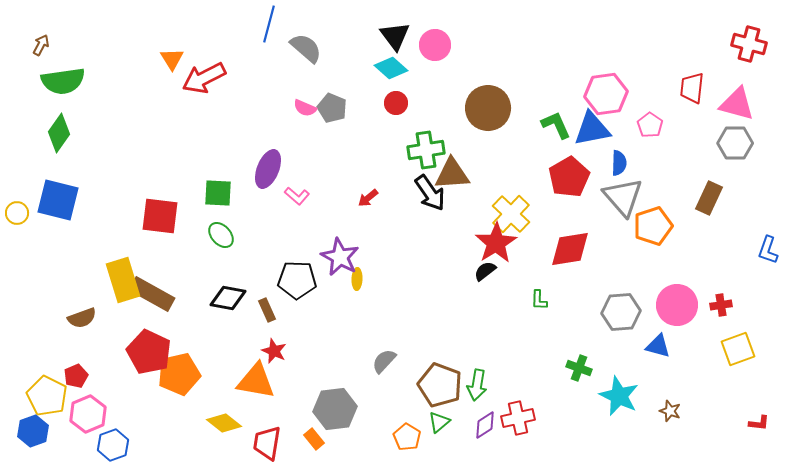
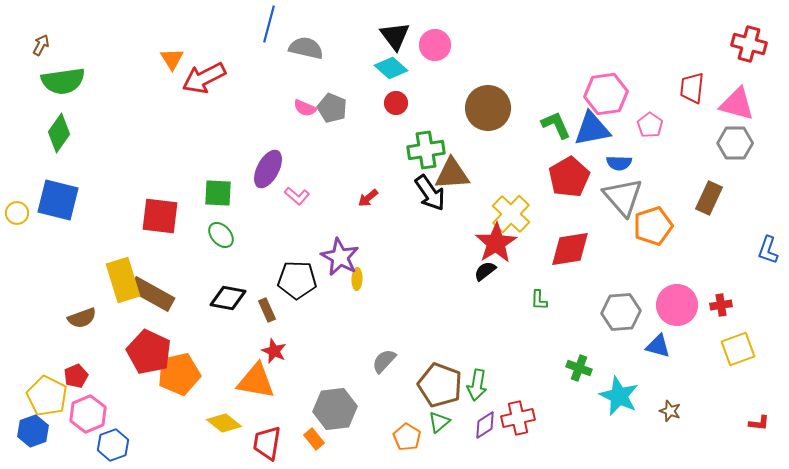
gray semicircle at (306, 48): rotated 28 degrees counterclockwise
blue semicircle at (619, 163): rotated 90 degrees clockwise
purple ellipse at (268, 169): rotated 6 degrees clockwise
